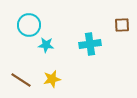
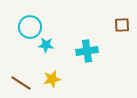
cyan circle: moved 1 px right, 2 px down
cyan cross: moved 3 px left, 7 px down
brown line: moved 3 px down
